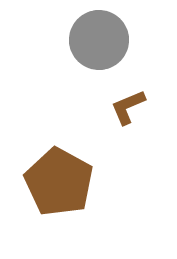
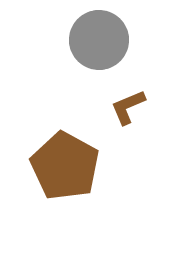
brown pentagon: moved 6 px right, 16 px up
